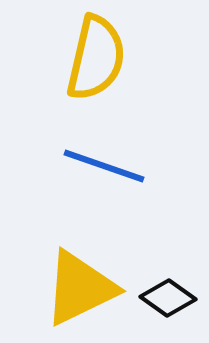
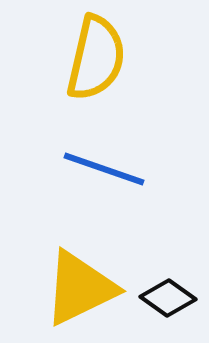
blue line: moved 3 px down
